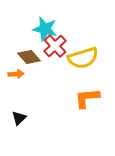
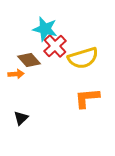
brown diamond: moved 3 px down
black triangle: moved 2 px right
